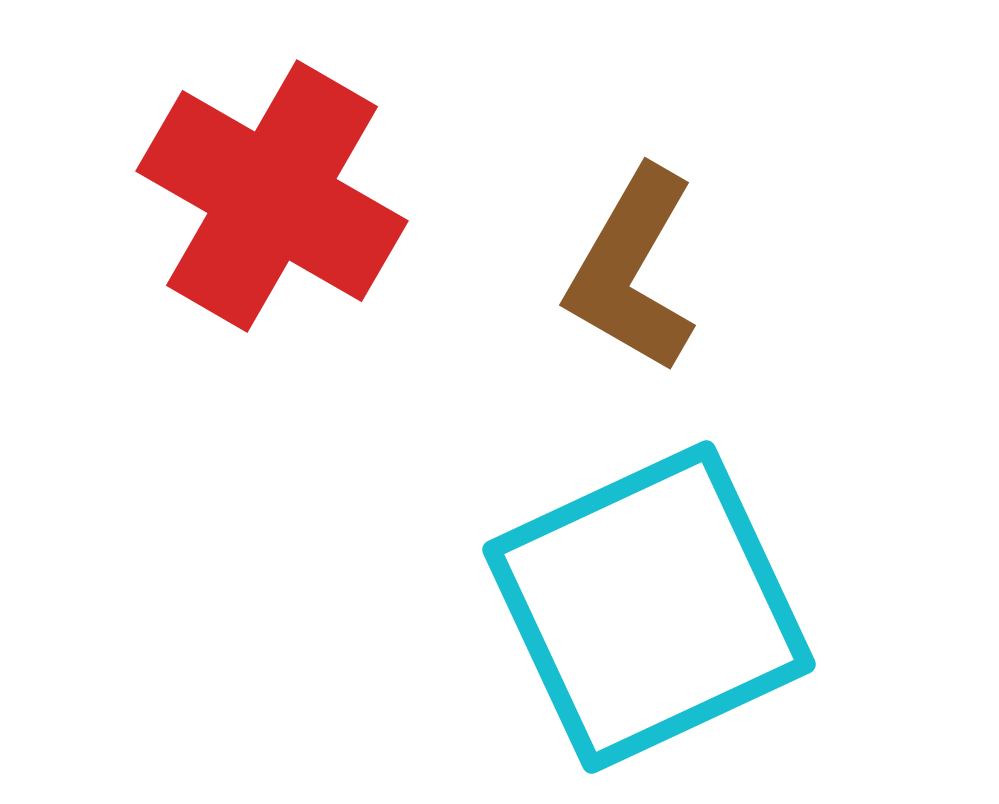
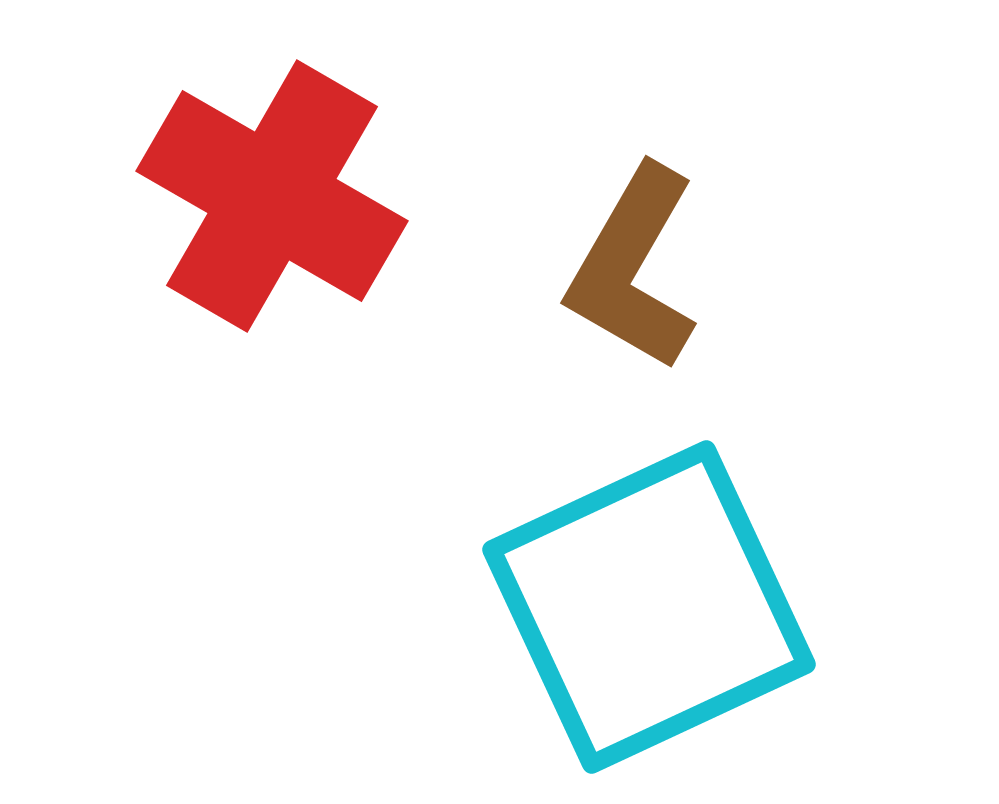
brown L-shape: moved 1 px right, 2 px up
